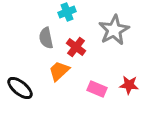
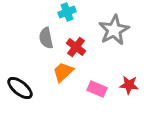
orange trapezoid: moved 4 px right, 1 px down
